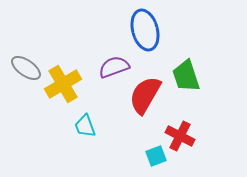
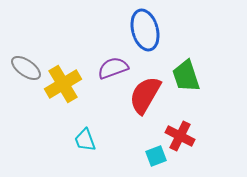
purple semicircle: moved 1 px left, 1 px down
cyan trapezoid: moved 14 px down
